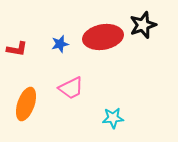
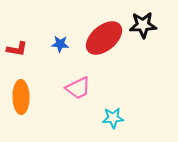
black star: rotated 16 degrees clockwise
red ellipse: moved 1 px right, 1 px down; rotated 30 degrees counterclockwise
blue star: rotated 18 degrees clockwise
pink trapezoid: moved 7 px right
orange ellipse: moved 5 px left, 7 px up; rotated 20 degrees counterclockwise
